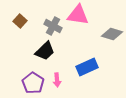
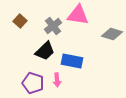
gray cross: rotated 24 degrees clockwise
blue rectangle: moved 15 px left, 6 px up; rotated 35 degrees clockwise
purple pentagon: rotated 15 degrees counterclockwise
